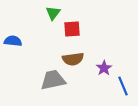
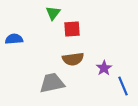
blue semicircle: moved 1 px right, 2 px up; rotated 12 degrees counterclockwise
gray trapezoid: moved 1 px left, 3 px down
